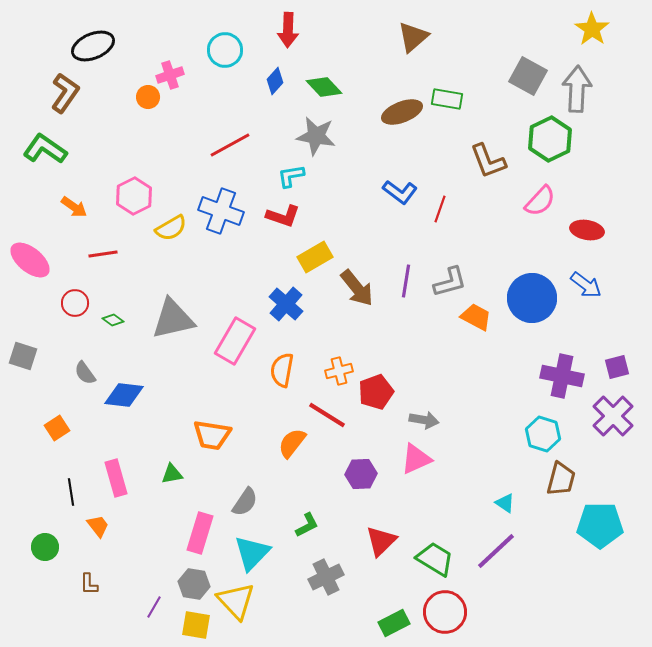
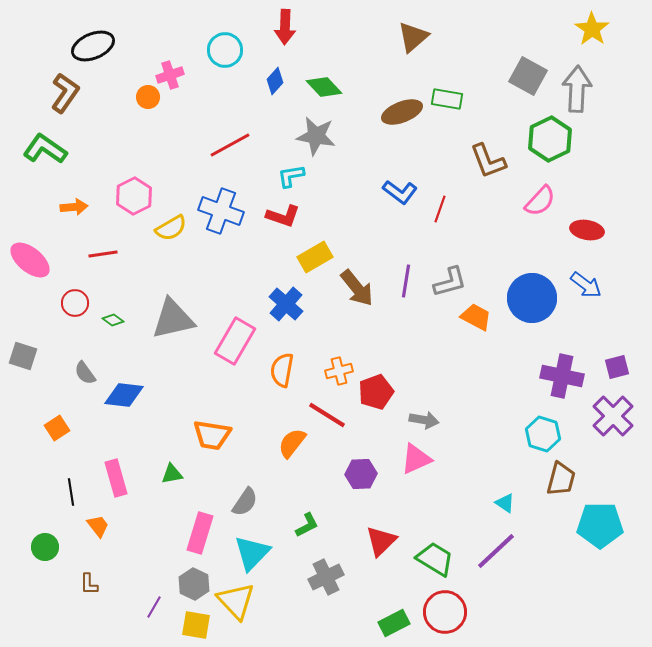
red arrow at (288, 30): moved 3 px left, 3 px up
orange arrow at (74, 207): rotated 40 degrees counterclockwise
gray hexagon at (194, 584): rotated 16 degrees clockwise
